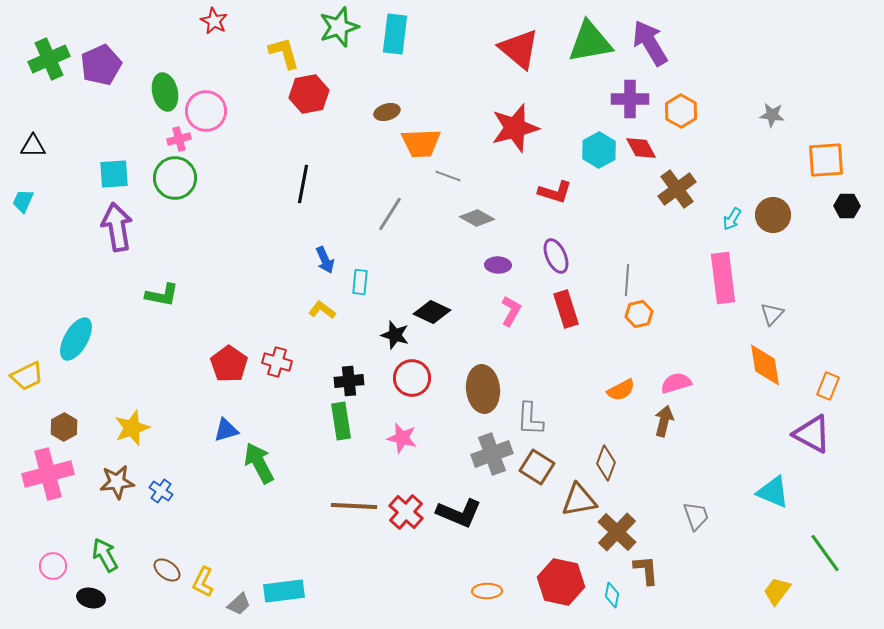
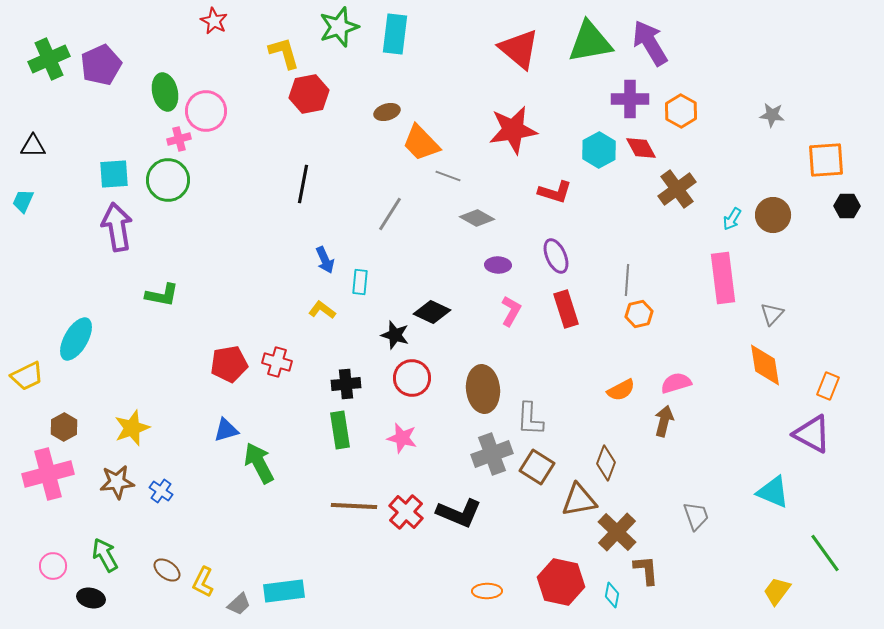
red star at (515, 128): moved 2 px left, 2 px down; rotated 6 degrees clockwise
orange trapezoid at (421, 143): rotated 48 degrees clockwise
green circle at (175, 178): moved 7 px left, 2 px down
red pentagon at (229, 364): rotated 27 degrees clockwise
black cross at (349, 381): moved 3 px left, 3 px down
green rectangle at (341, 421): moved 1 px left, 9 px down
